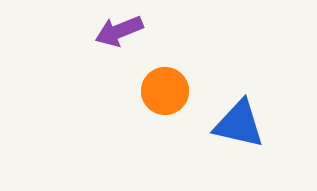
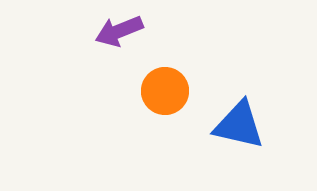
blue triangle: moved 1 px down
